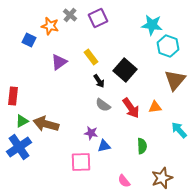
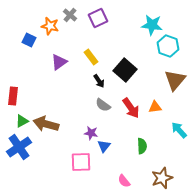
blue triangle: rotated 40 degrees counterclockwise
